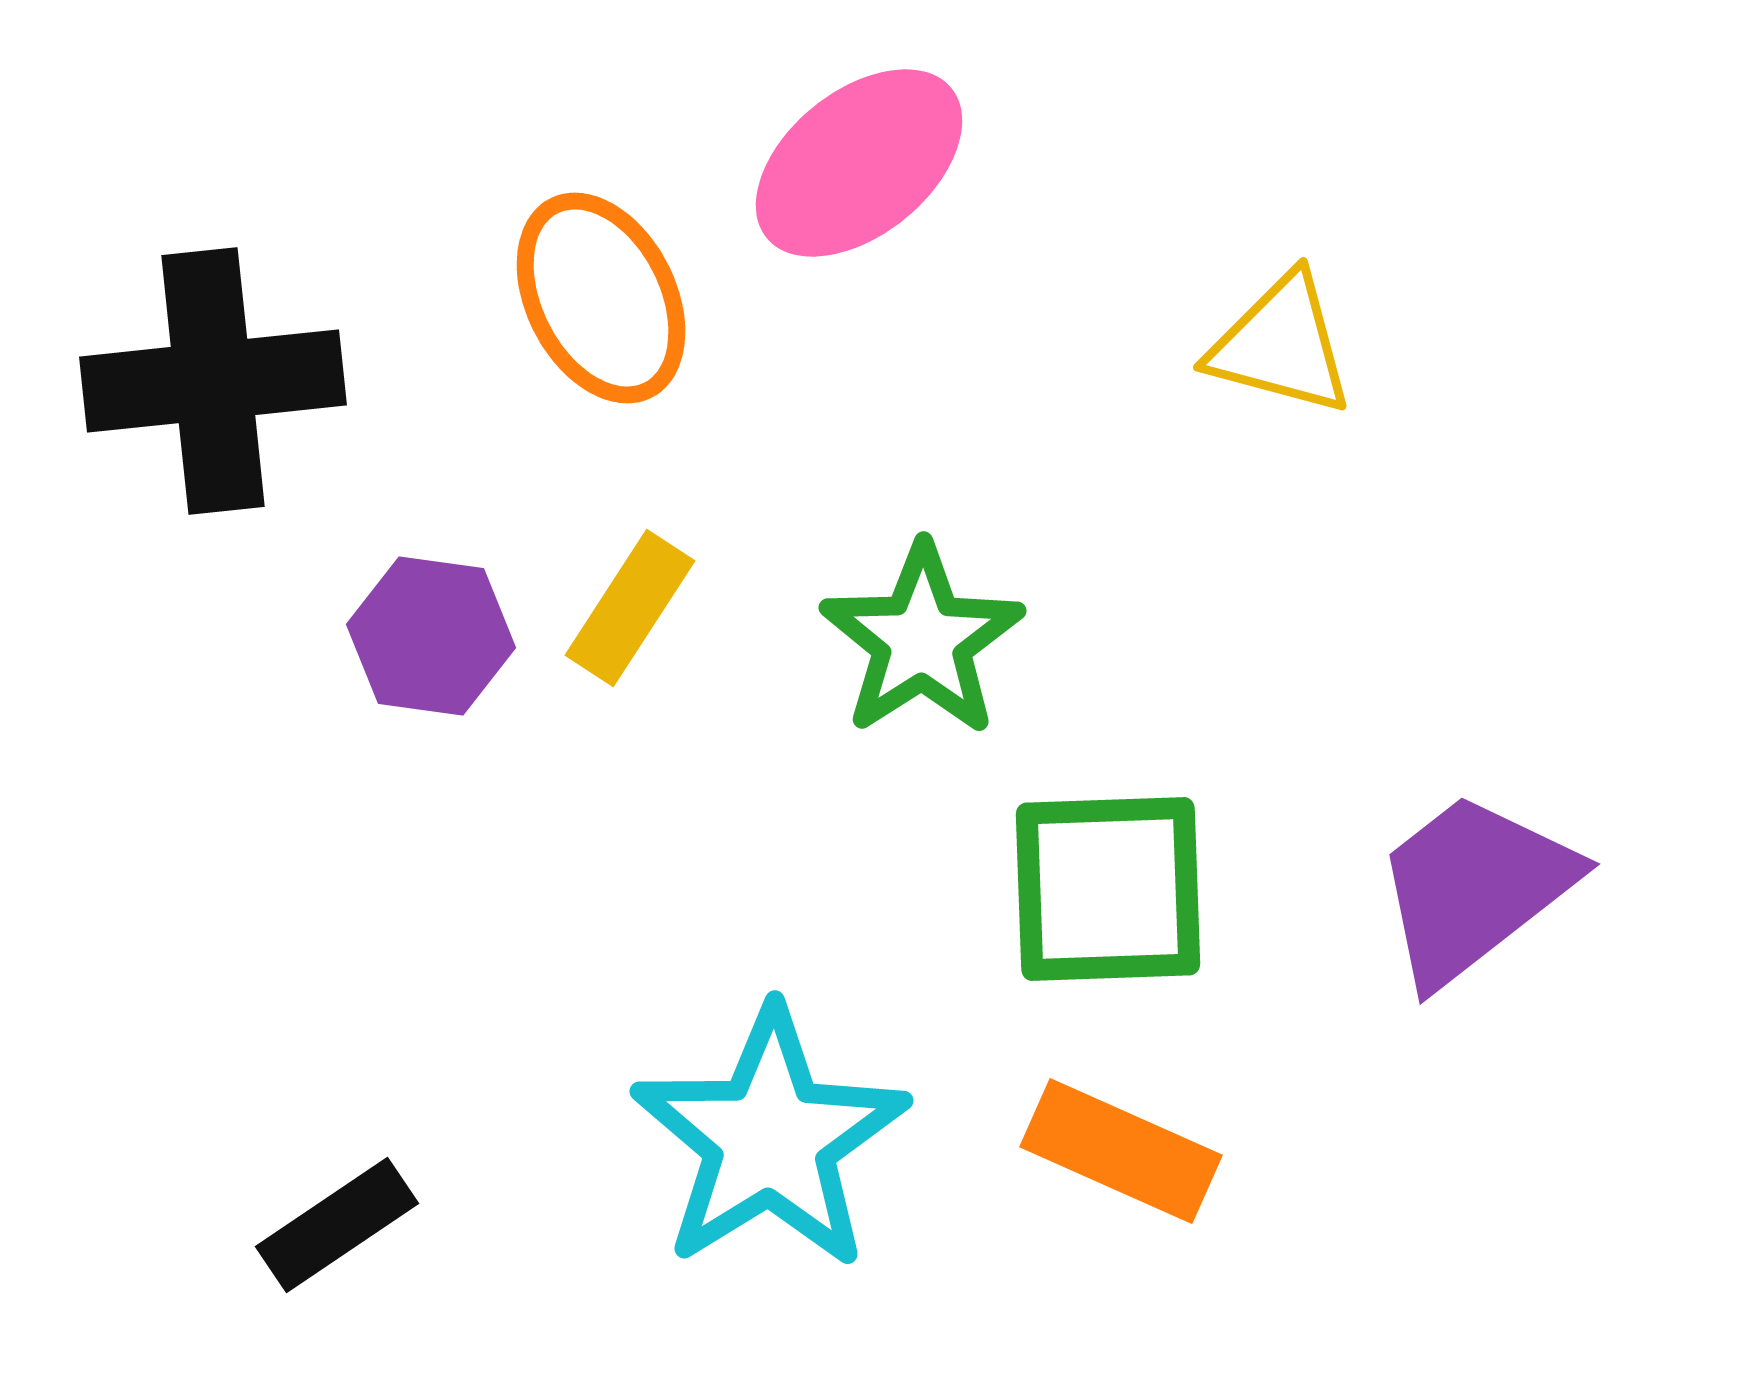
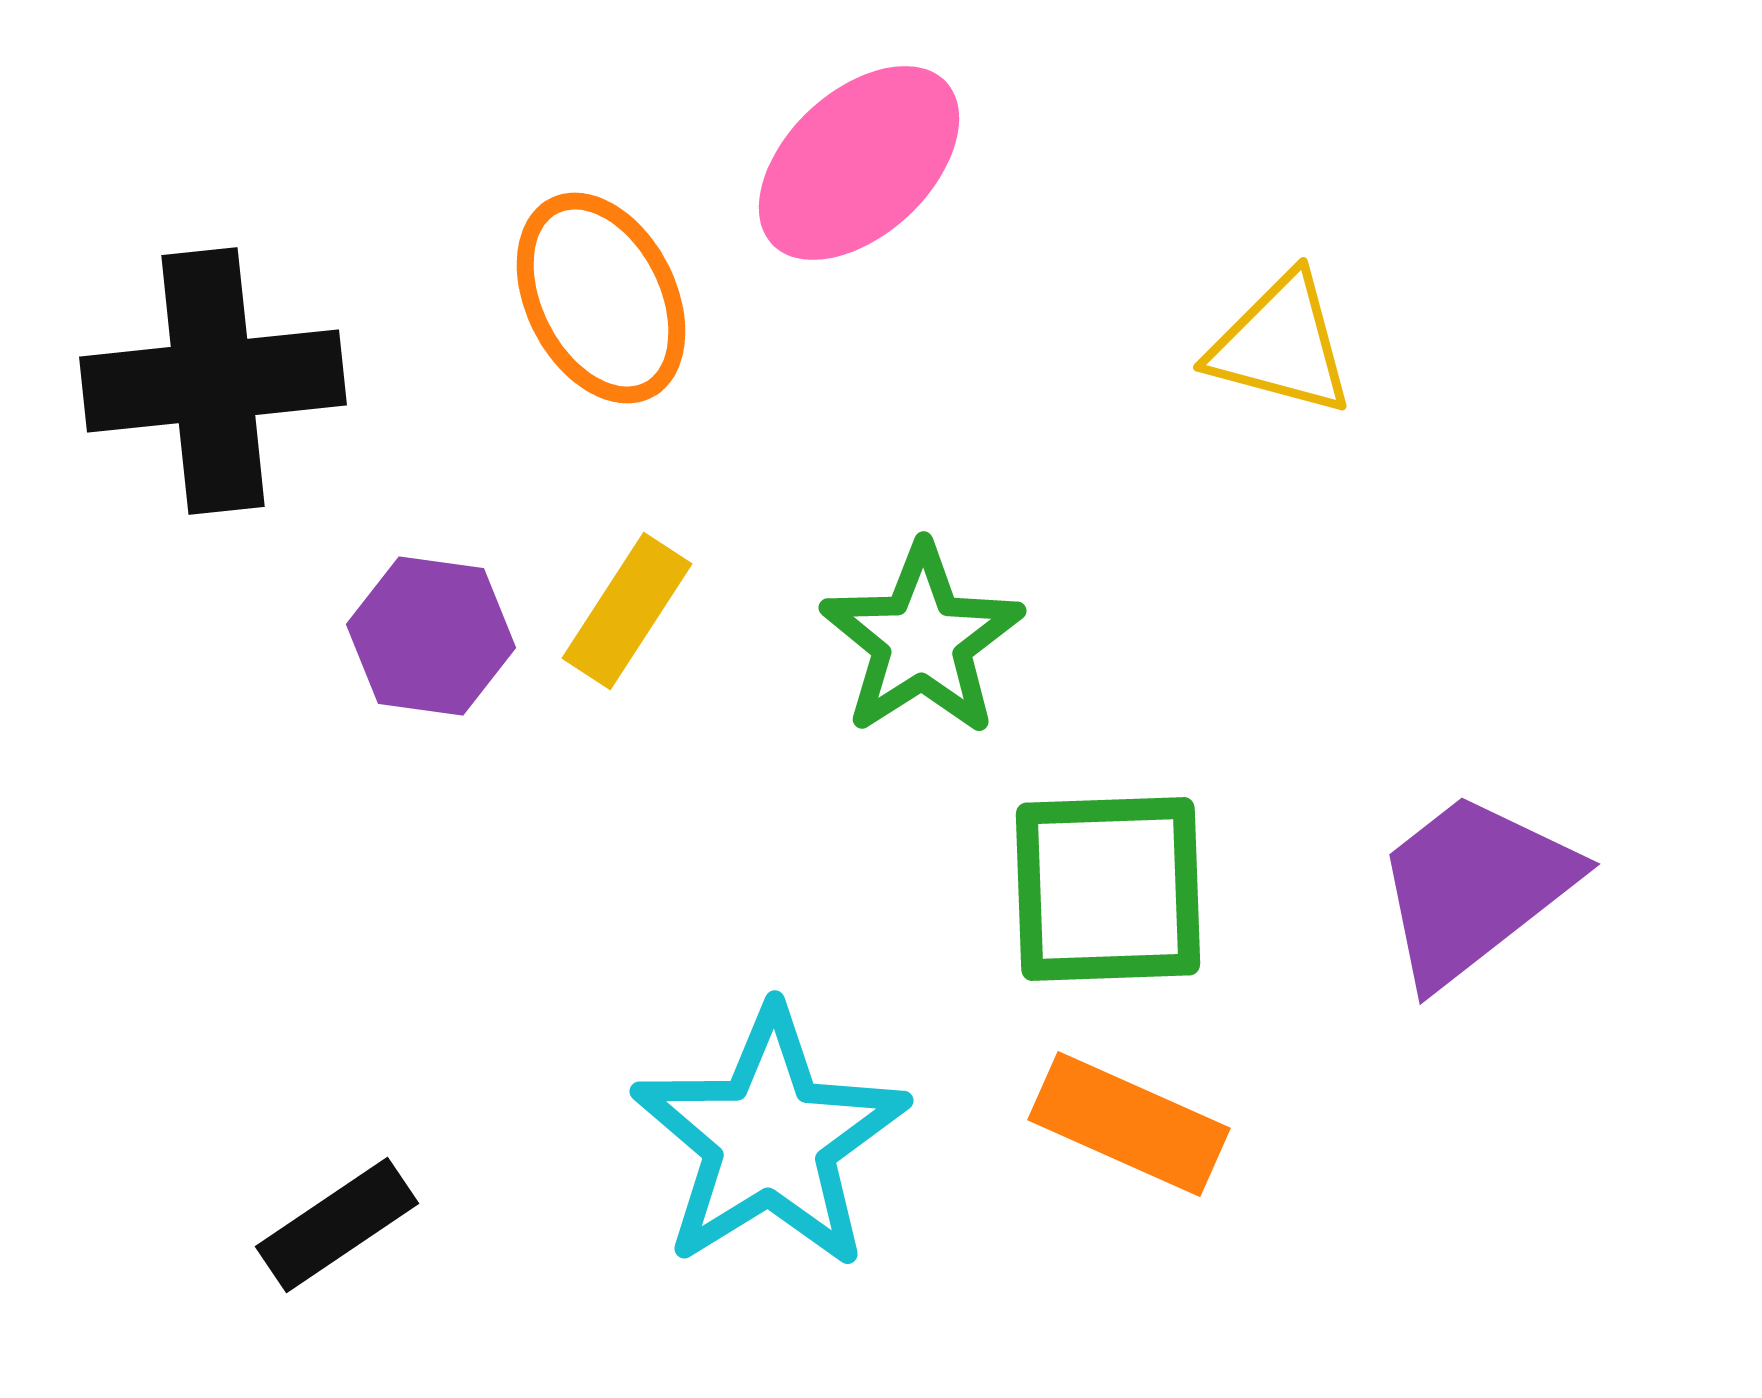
pink ellipse: rotated 4 degrees counterclockwise
yellow rectangle: moved 3 px left, 3 px down
orange rectangle: moved 8 px right, 27 px up
